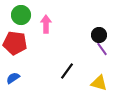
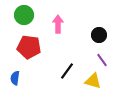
green circle: moved 3 px right
pink arrow: moved 12 px right
red pentagon: moved 14 px right, 4 px down
purple line: moved 11 px down
blue semicircle: moved 2 px right; rotated 48 degrees counterclockwise
yellow triangle: moved 6 px left, 2 px up
